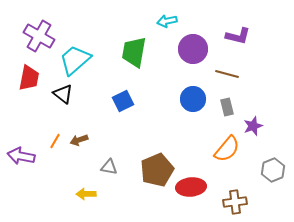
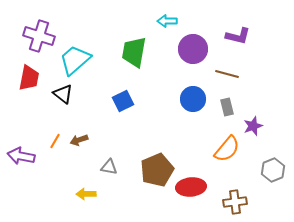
cyan arrow: rotated 12 degrees clockwise
purple cross: rotated 12 degrees counterclockwise
